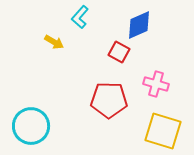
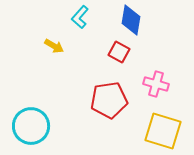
blue diamond: moved 8 px left, 5 px up; rotated 56 degrees counterclockwise
yellow arrow: moved 4 px down
red pentagon: rotated 9 degrees counterclockwise
